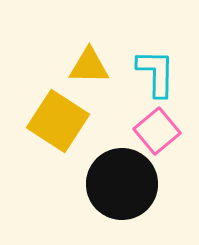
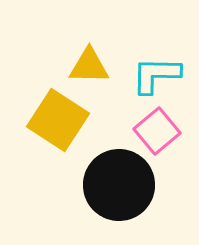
cyan L-shape: moved 2 px down; rotated 90 degrees counterclockwise
yellow square: moved 1 px up
black circle: moved 3 px left, 1 px down
